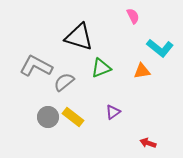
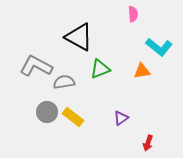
pink semicircle: moved 2 px up; rotated 21 degrees clockwise
black triangle: rotated 12 degrees clockwise
cyan L-shape: moved 1 px left, 1 px up
green triangle: moved 1 px left, 1 px down
gray semicircle: rotated 30 degrees clockwise
purple triangle: moved 8 px right, 6 px down
gray circle: moved 1 px left, 5 px up
red arrow: rotated 91 degrees counterclockwise
